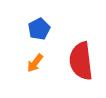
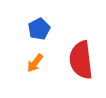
red semicircle: moved 1 px up
